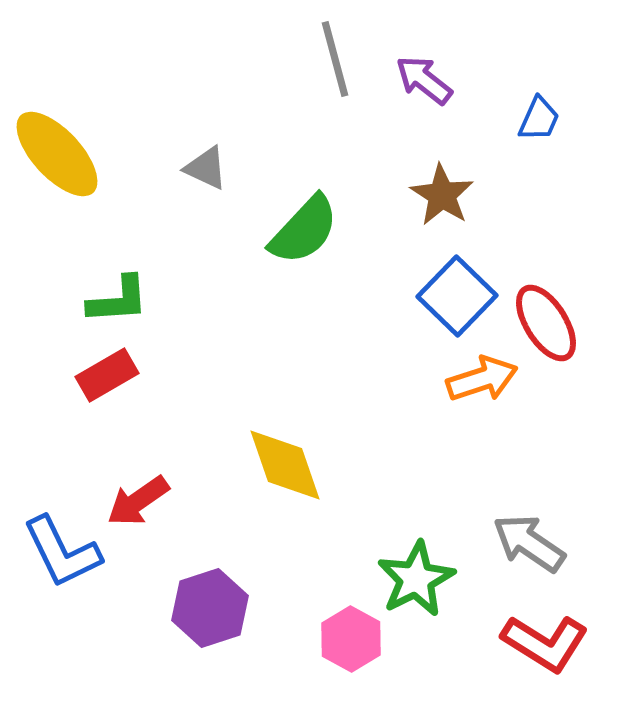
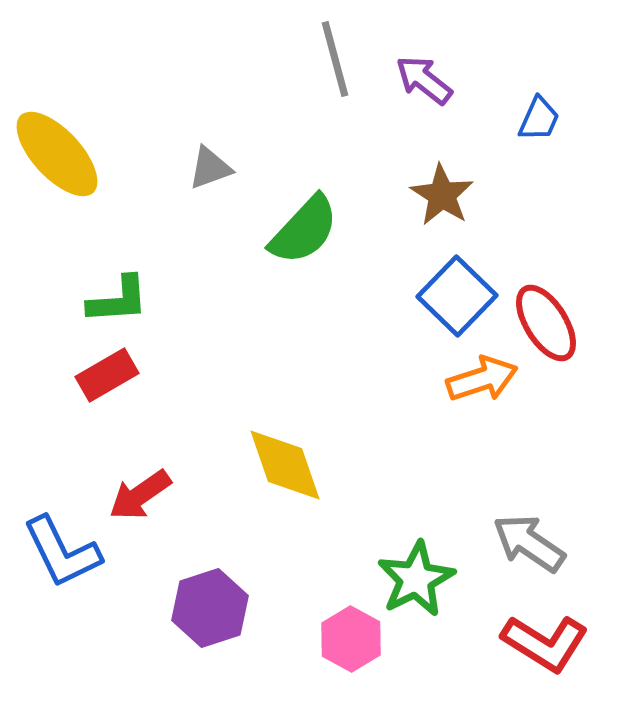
gray triangle: moved 4 px right; rotated 45 degrees counterclockwise
red arrow: moved 2 px right, 6 px up
